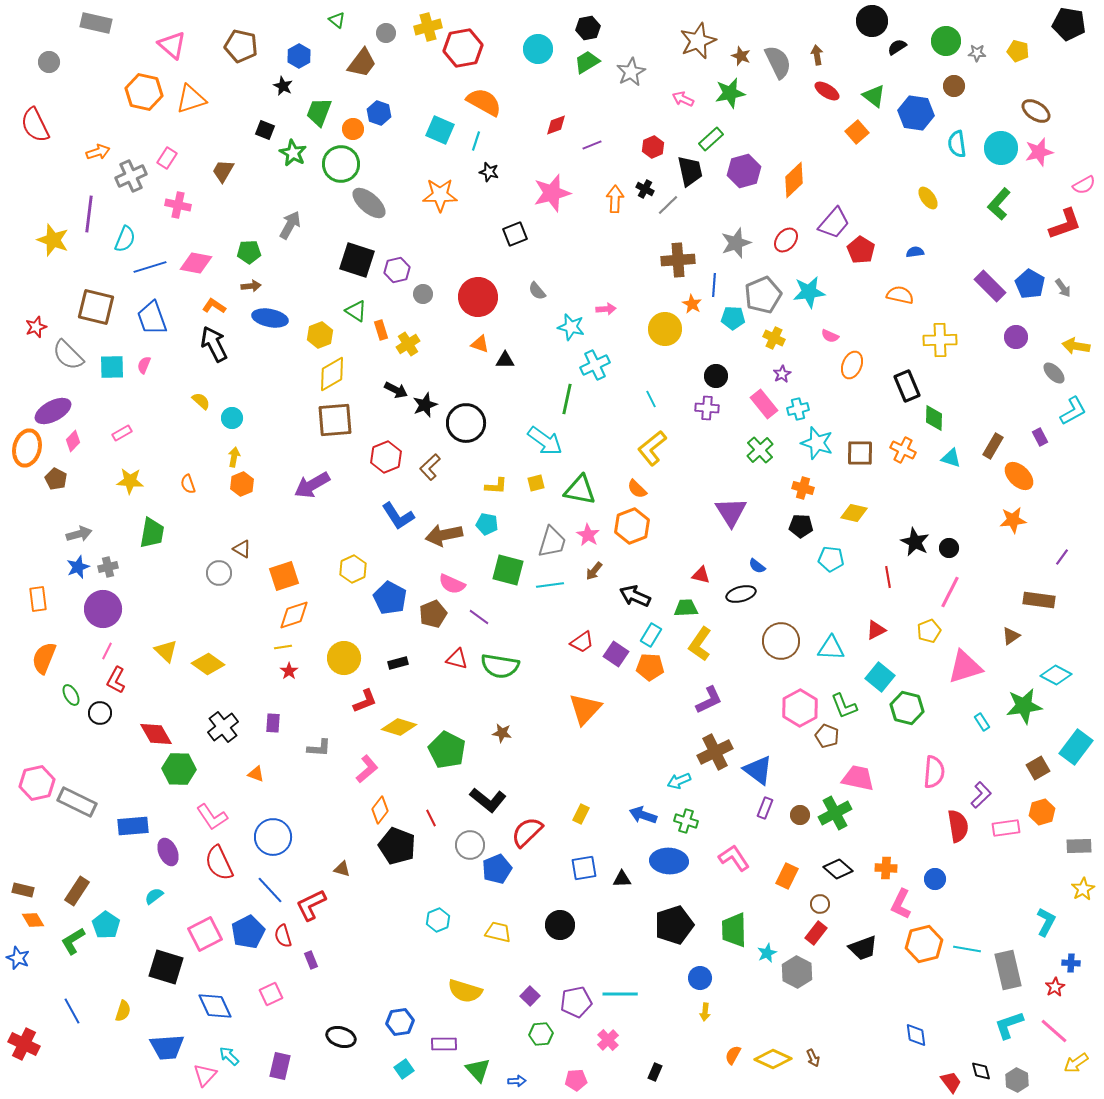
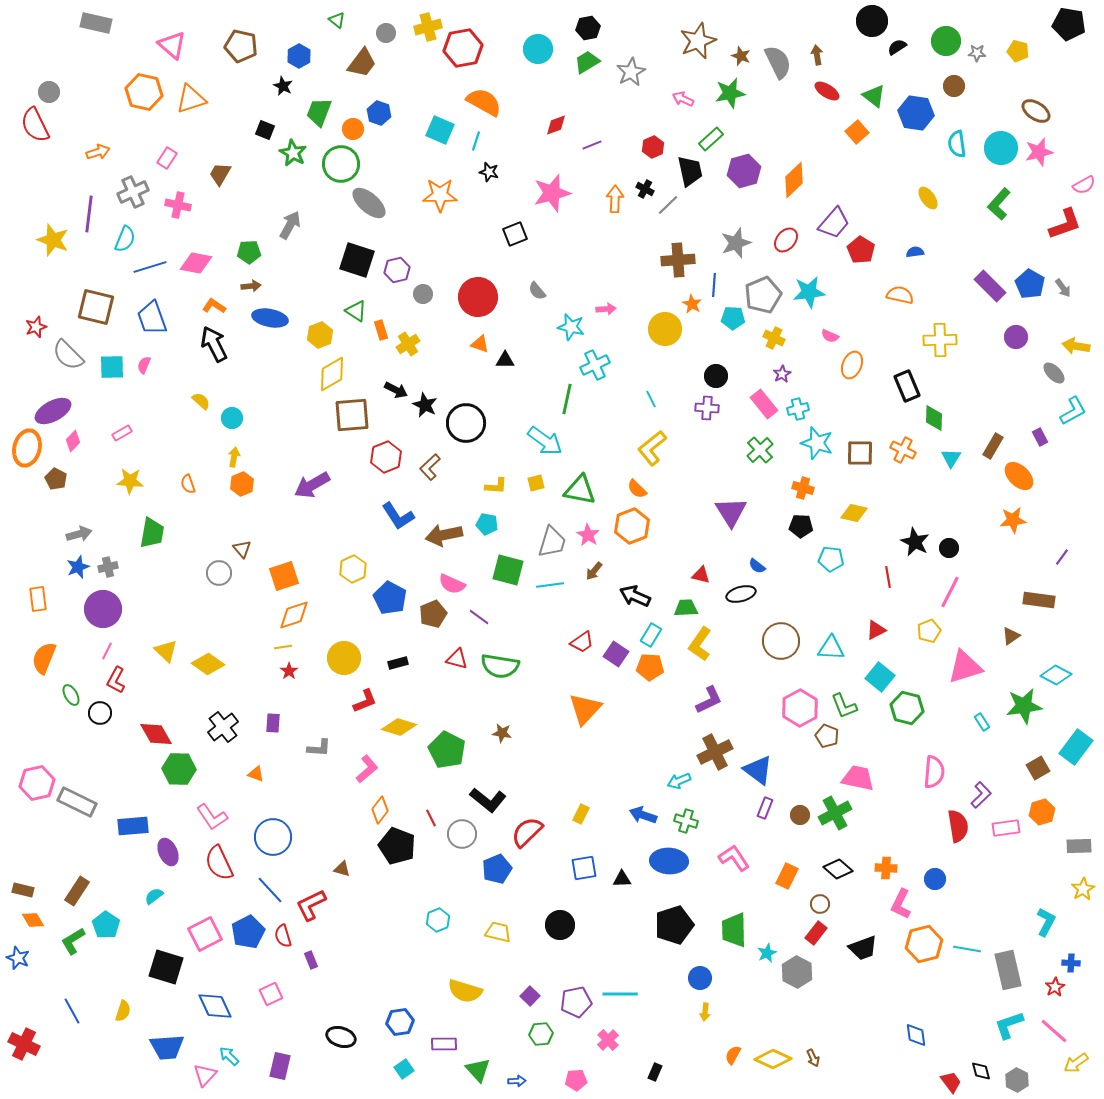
gray circle at (49, 62): moved 30 px down
brown trapezoid at (223, 171): moved 3 px left, 3 px down
gray cross at (131, 176): moved 2 px right, 16 px down
black star at (425, 405): rotated 25 degrees counterclockwise
brown square at (335, 420): moved 17 px right, 5 px up
cyan triangle at (951, 458): rotated 45 degrees clockwise
brown triangle at (242, 549): rotated 18 degrees clockwise
gray circle at (470, 845): moved 8 px left, 11 px up
